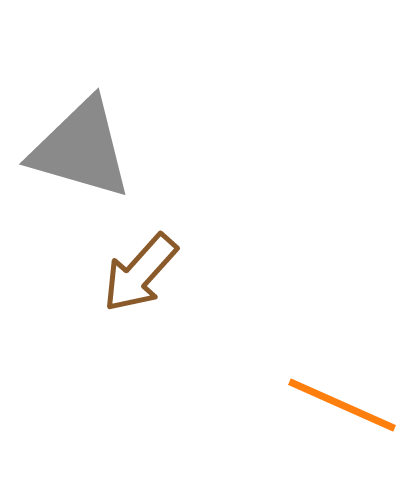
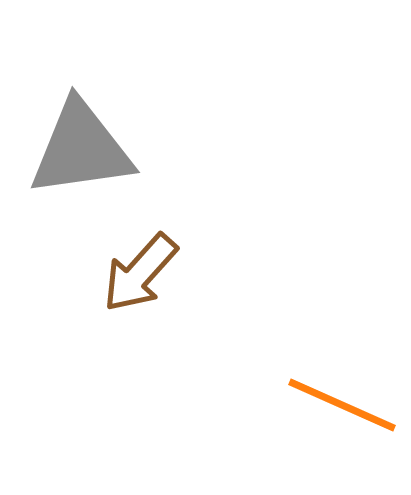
gray triangle: rotated 24 degrees counterclockwise
